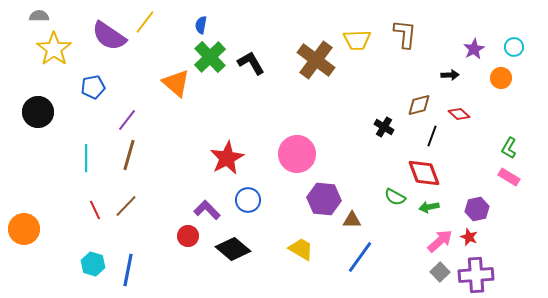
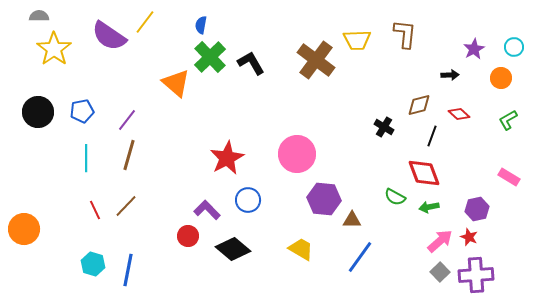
blue pentagon at (93, 87): moved 11 px left, 24 px down
green L-shape at (509, 148): moved 1 px left, 28 px up; rotated 30 degrees clockwise
